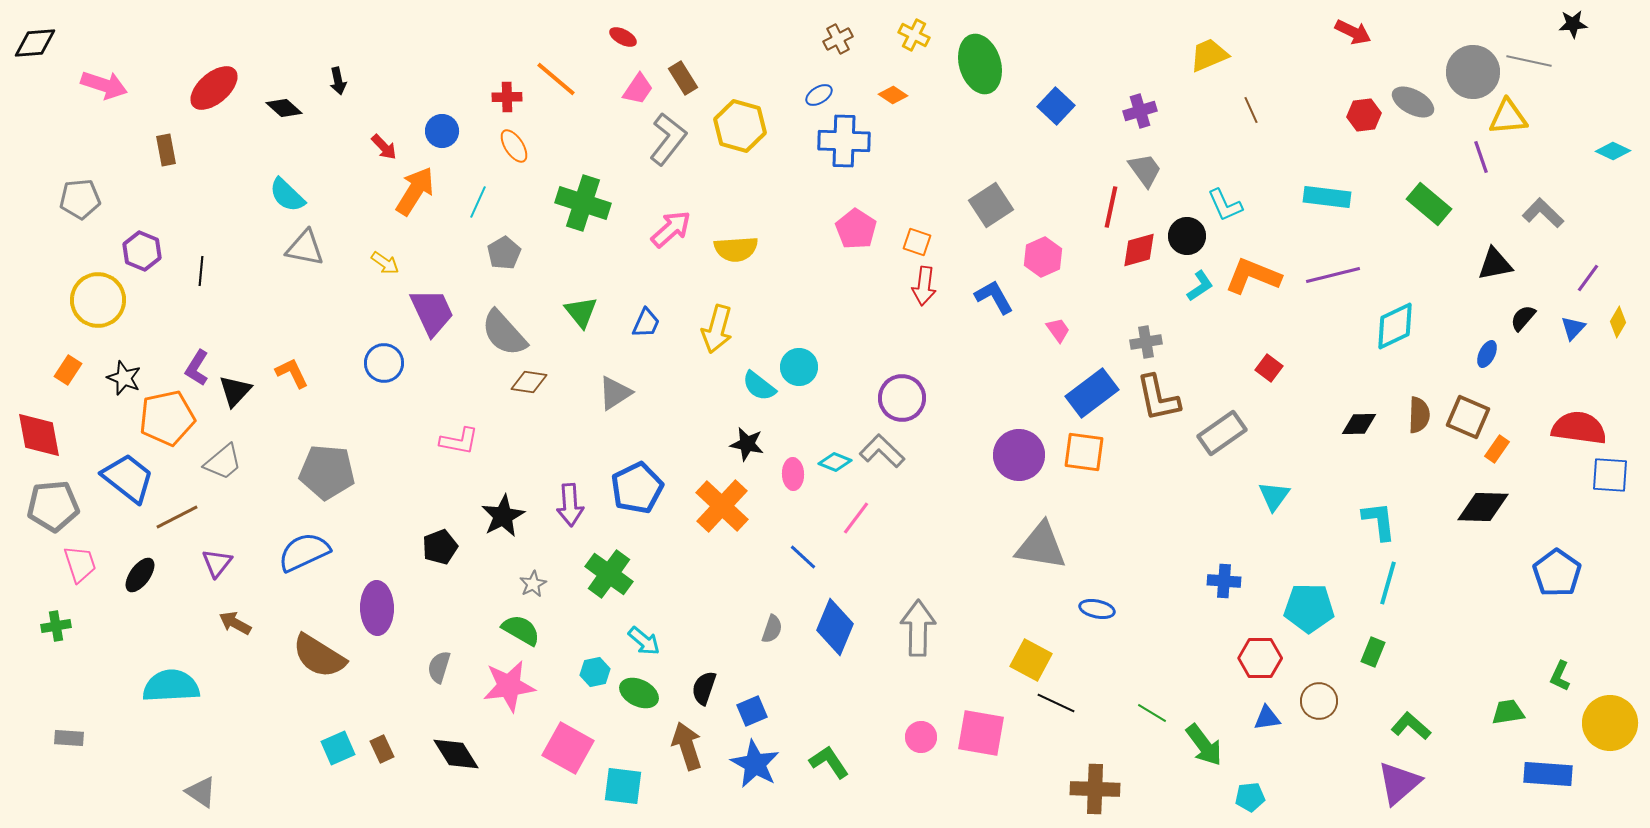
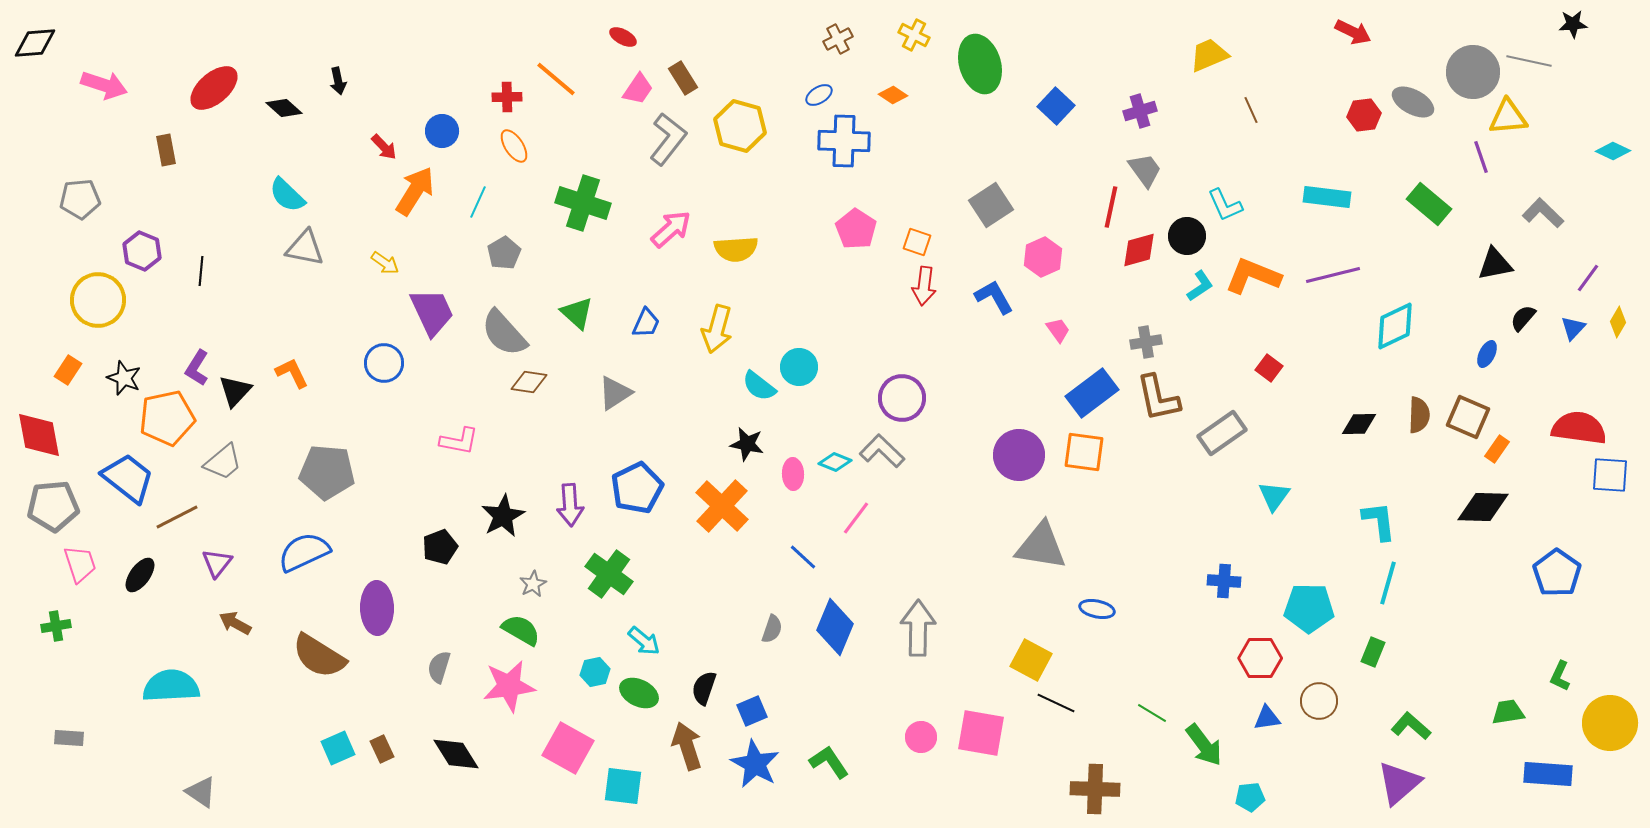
green triangle at (581, 312): moved 4 px left, 1 px down; rotated 9 degrees counterclockwise
